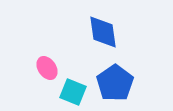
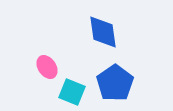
pink ellipse: moved 1 px up
cyan square: moved 1 px left
